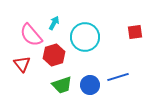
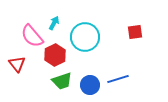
pink semicircle: moved 1 px right, 1 px down
red hexagon: moved 1 px right; rotated 10 degrees counterclockwise
red triangle: moved 5 px left
blue line: moved 2 px down
green trapezoid: moved 4 px up
